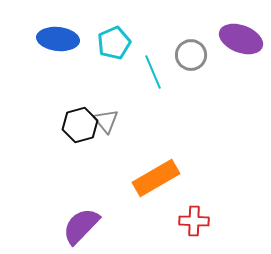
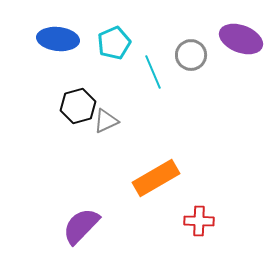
gray triangle: rotated 44 degrees clockwise
black hexagon: moved 2 px left, 19 px up
red cross: moved 5 px right
